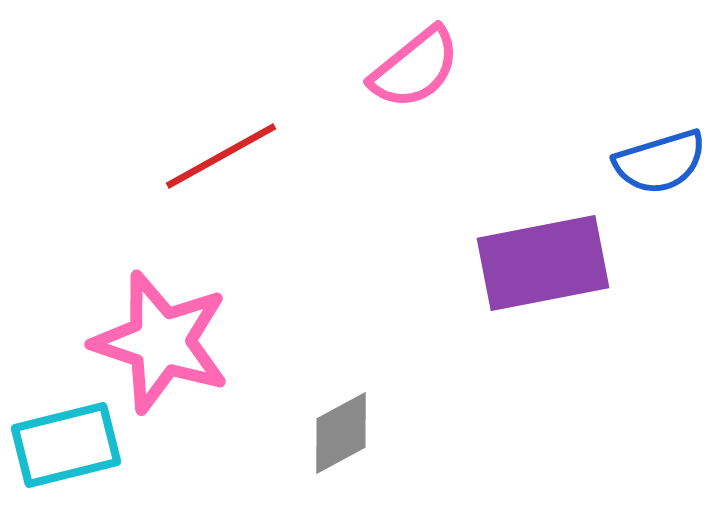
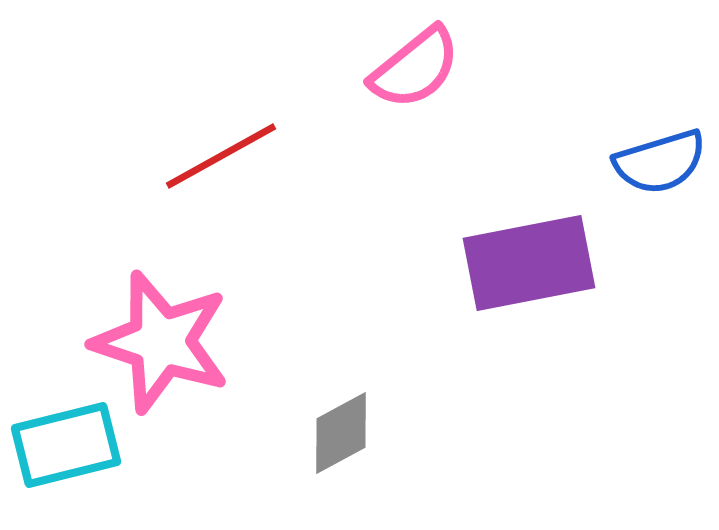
purple rectangle: moved 14 px left
